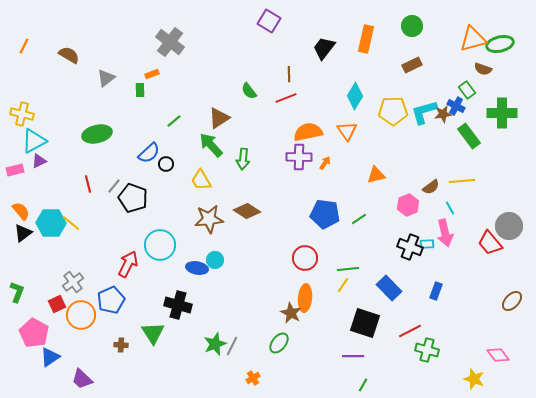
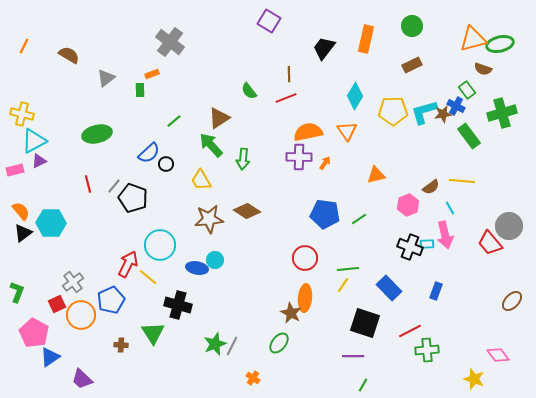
green cross at (502, 113): rotated 16 degrees counterclockwise
yellow line at (462, 181): rotated 10 degrees clockwise
yellow line at (71, 223): moved 77 px right, 54 px down
pink arrow at (445, 233): moved 2 px down
green cross at (427, 350): rotated 20 degrees counterclockwise
orange cross at (253, 378): rotated 24 degrees counterclockwise
